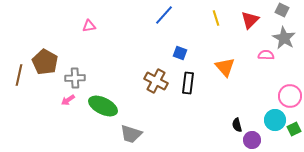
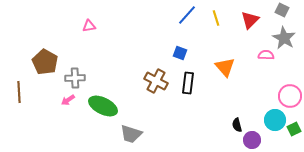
blue line: moved 23 px right
brown line: moved 17 px down; rotated 15 degrees counterclockwise
